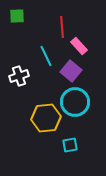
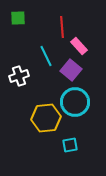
green square: moved 1 px right, 2 px down
purple square: moved 1 px up
